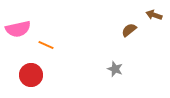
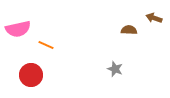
brown arrow: moved 3 px down
brown semicircle: rotated 42 degrees clockwise
